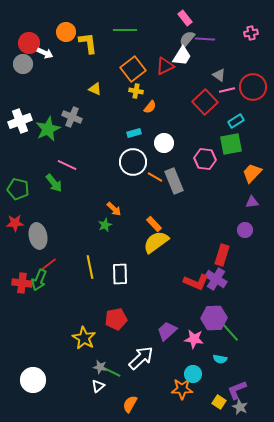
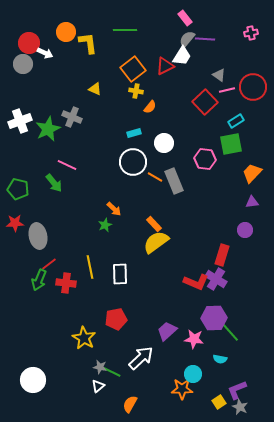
red cross at (22, 283): moved 44 px right
yellow square at (219, 402): rotated 24 degrees clockwise
